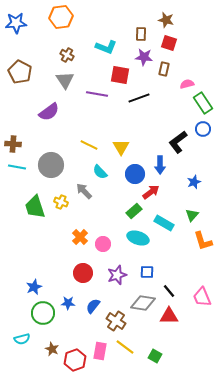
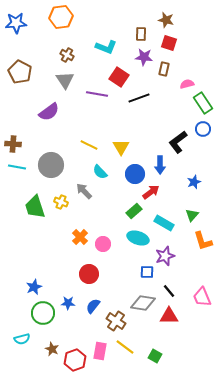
red square at (120, 75): moved 1 px left, 2 px down; rotated 24 degrees clockwise
red circle at (83, 273): moved 6 px right, 1 px down
purple star at (117, 275): moved 48 px right, 19 px up
